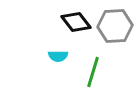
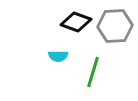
black diamond: rotated 32 degrees counterclockwise
